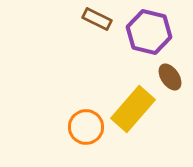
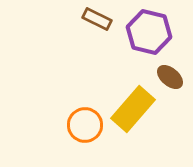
brown ellipse: rotated 16 degrees counterclockwise
orange circle: moved 1 px left, 2 px up
